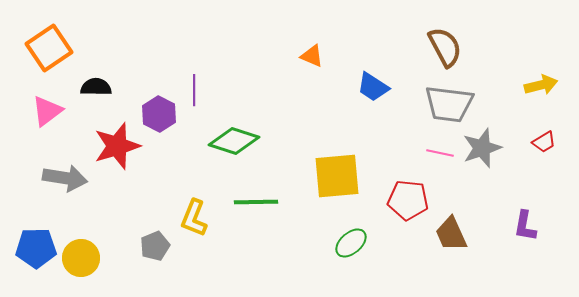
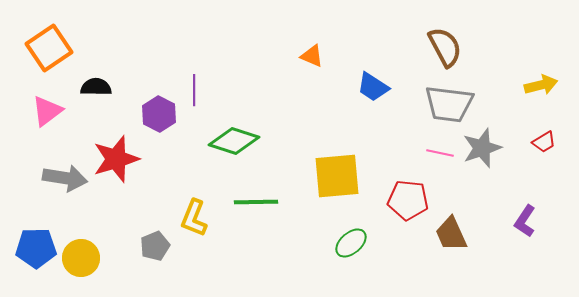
red star: moved 1 px left, 13 px down
purple L-shape: moved 5 px up; rotated 24 degrees clockwise
